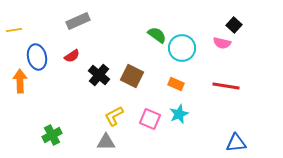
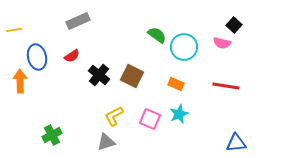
cyan circle: moved 2 px right, 1 px up
gray triangle: rotated 18 degrees counterclockwise
